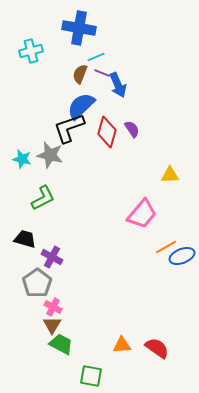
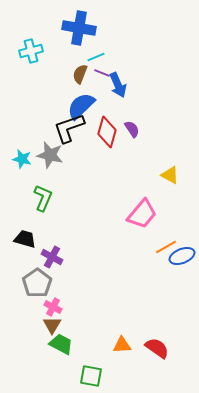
yellow triangle: rotated 30 degrees clockwise
green L-shape: rotated 40 degrees counterclockwise
